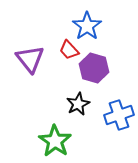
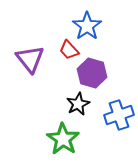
purple hexagon: moved 2 px left, 5 px down
green star: moved 8 px right, 2 px up
